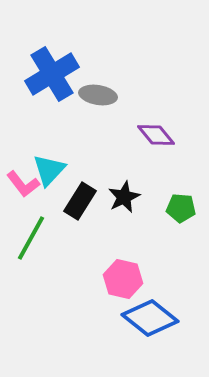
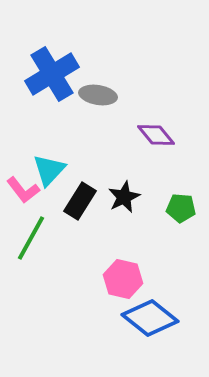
pink L-shape: moved 6 px down
